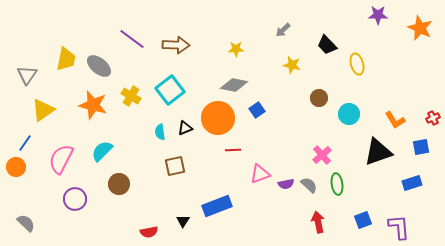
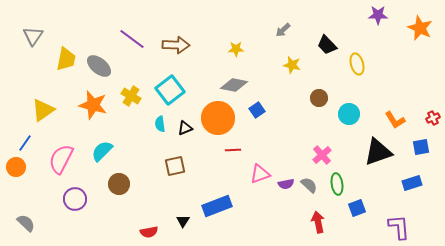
gray triangle at (27, 75): moved 6 px right, 39 px up
cyan semicircle at (160, 132): moved 8 px up
blue square at (363, 220): moved 6 px left, 12 px up
